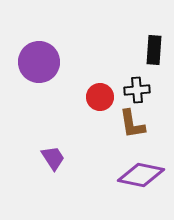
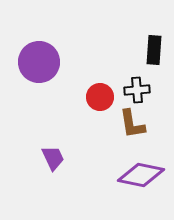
purple trapezoid: rotated 8 degrees clockwise
